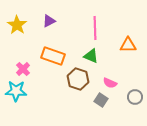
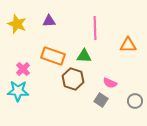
purple triangle: rotated 24 degrees clockwise
yellow star: moved 1 px up; rotated 12 degrees counterclockwise
green triangle: moved 7 px left; rotated 21 degrees counterclockwise
brown hexagon: moved 5 px left
cyan star: moved 2 px right
gray circle: moved 4 px down
